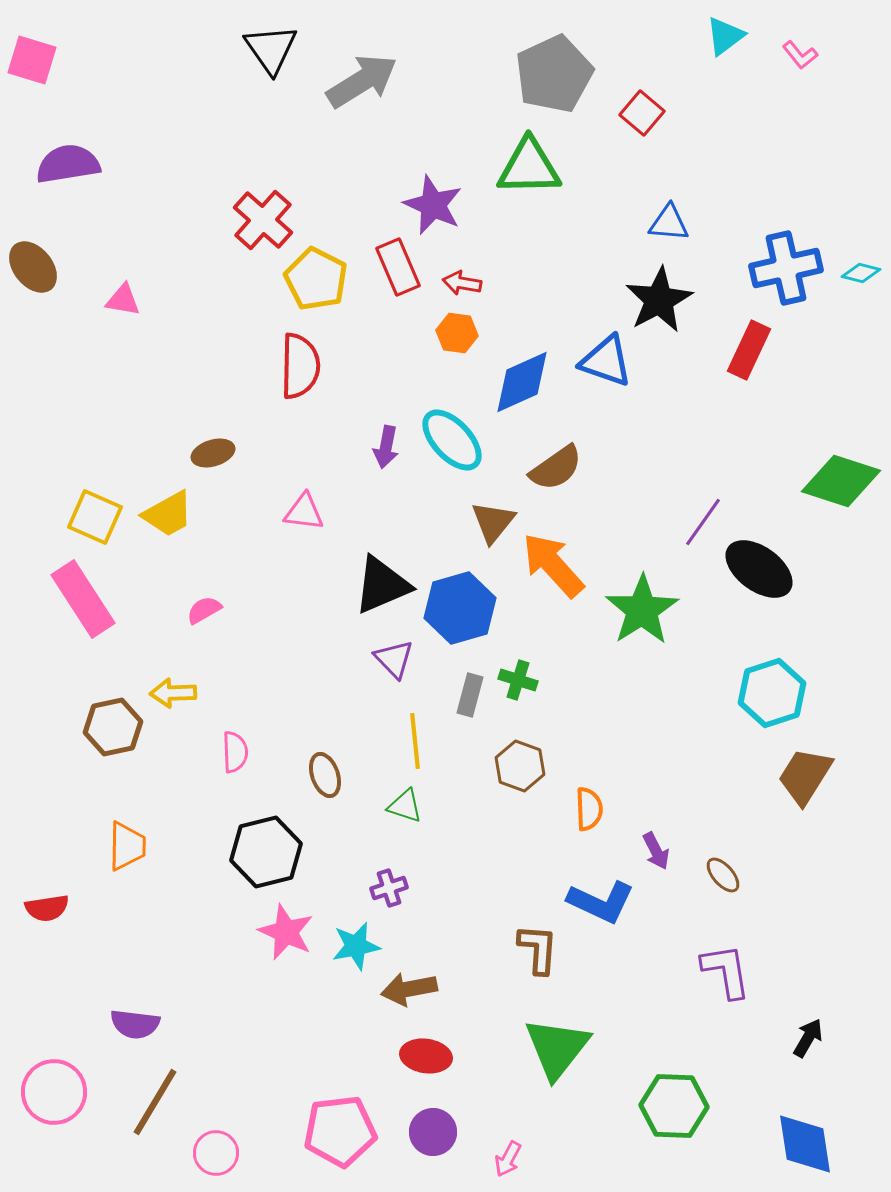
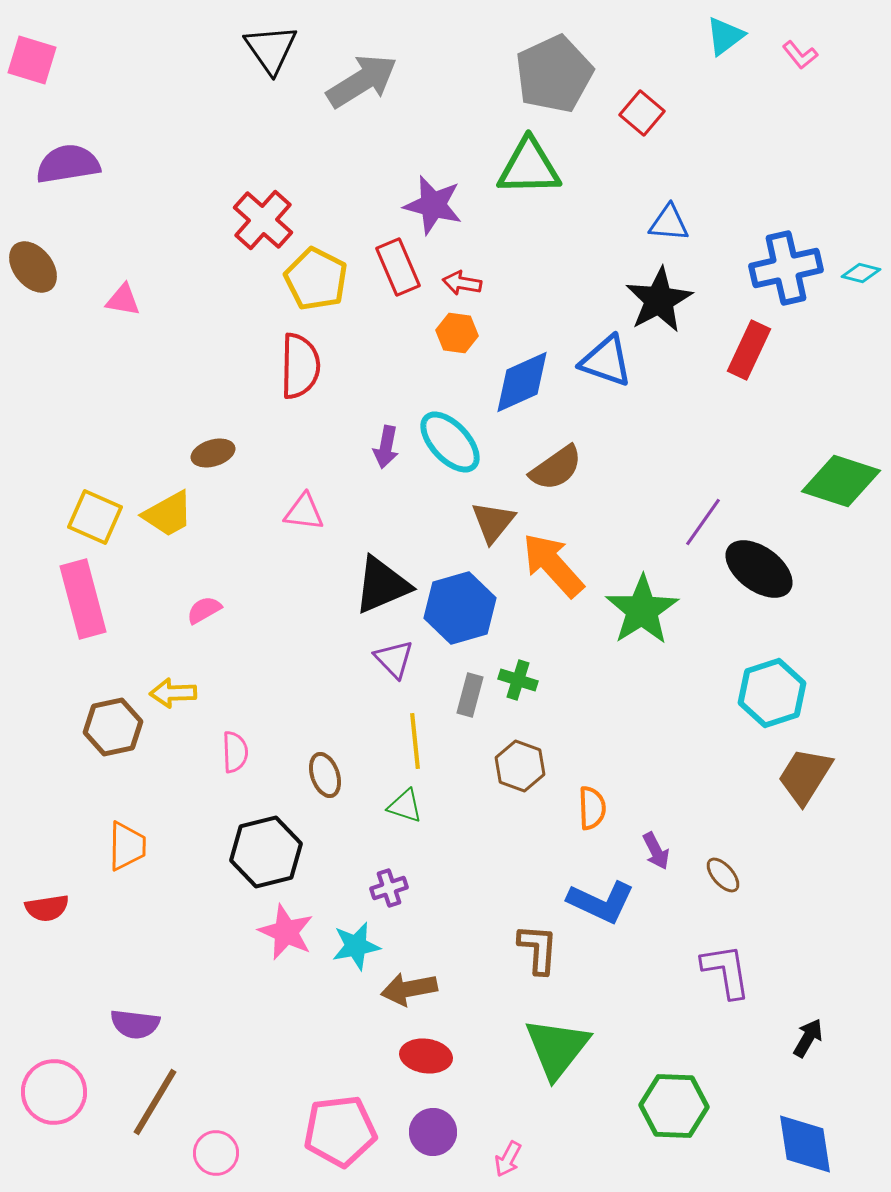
purple star at (433, 205): rotated 10 degrees counterclockwise
cyan ellipse at (452, 440): moved 2 px left, 2 px down
pink rectangle at (83, 599): rotated 18 degrees clockwise
orange semicircle at (589, 809): moved 3 px right, 1 px up
